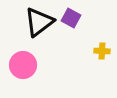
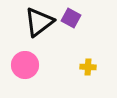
yellow cross: moved 14 px left, 16 px down
pink circle: moved 2 px right
